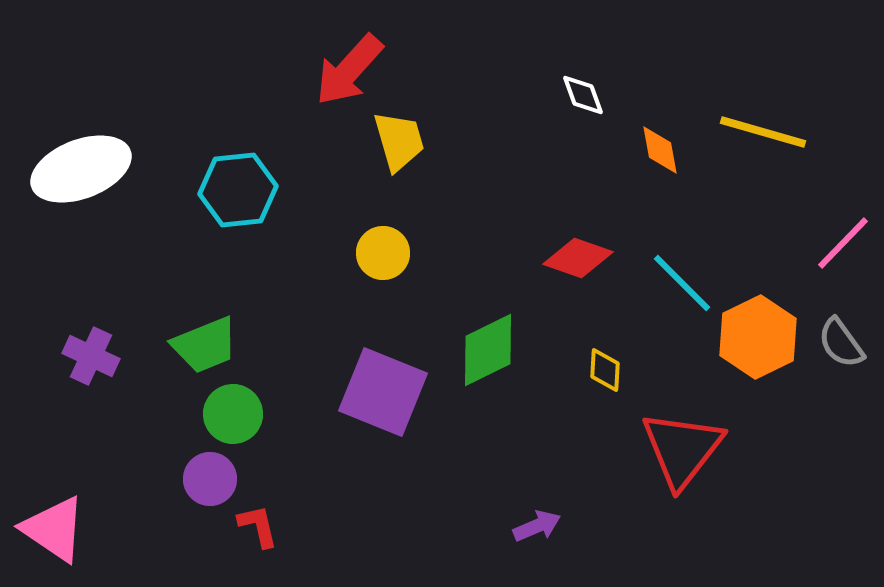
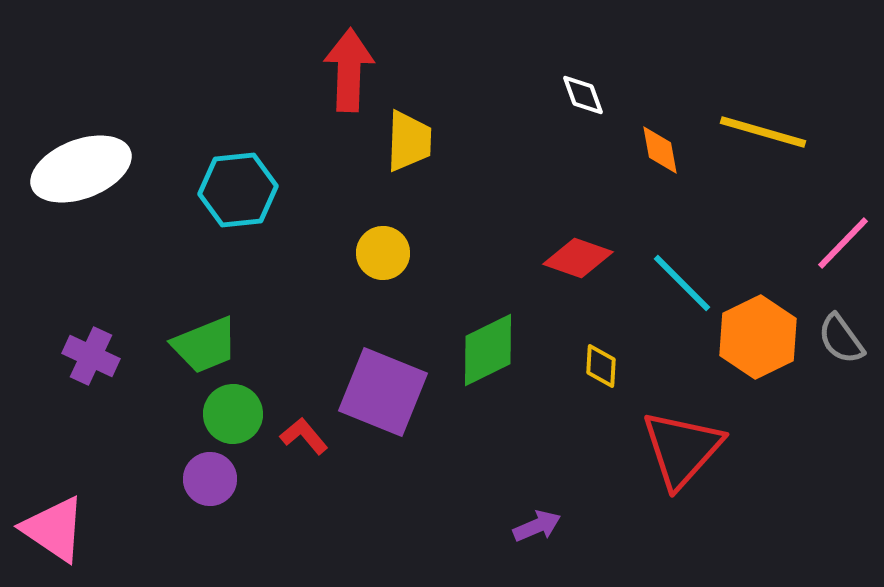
red arrow: rotated 140 degrees clockwise
yellow trapezoid: moved 10 px right; rotated 18 degrees clockwise
gray semicircle: moved 4 px up
yellow diamond: moved 4 px left, 4 px up
red triangle: rotated 4 degrees clockwise
red L-shape: moved 46 px right, 90 px up; rotated 27 degrees counterclockwise
